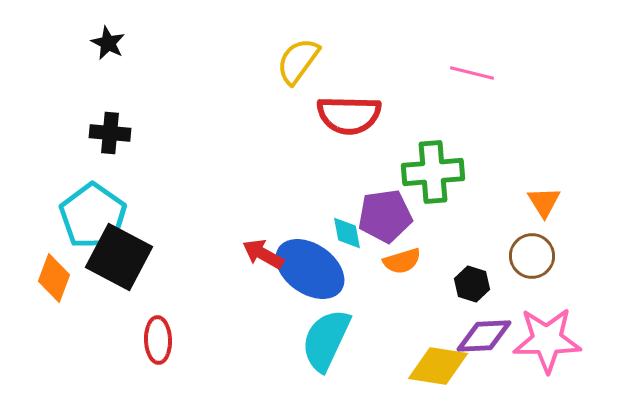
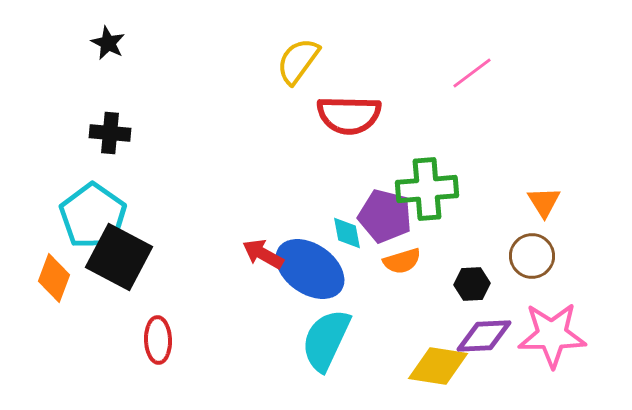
pink line: rotated 51 degrees counterclockwise
green cross: moved 6 px left, 17 px down
purple pentagon: rotated 22 degrees clockwise
black hexagon: rotated 20 degrees counterclockwise
pink star: moved 5 px right, 5 px up
